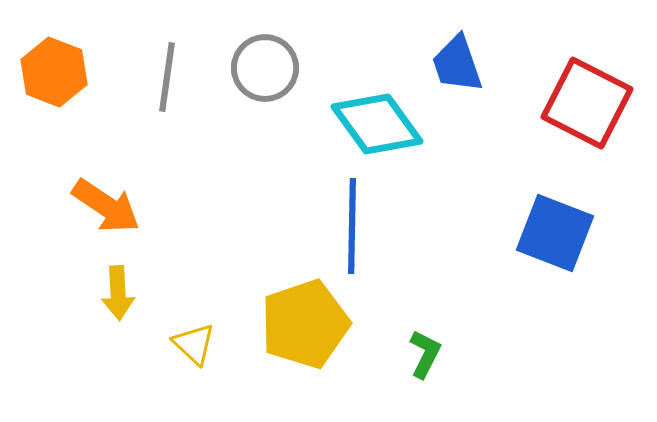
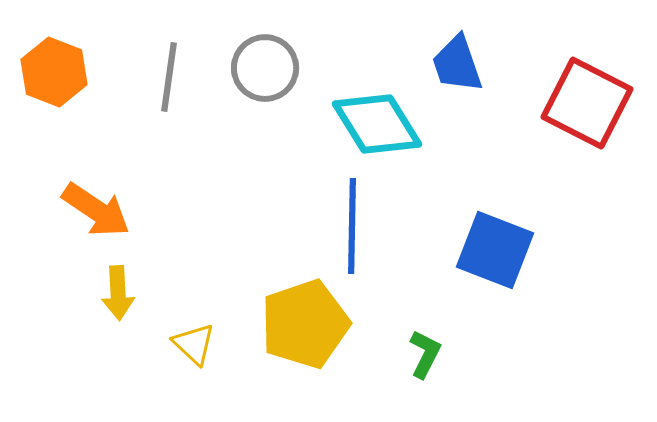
gray line: moved 2 px right
cyan diamond: rotated 4 degrees clockwise
orange arrow: moved 10 px left, 4 px down
blue square: moved 60 px left, 17 px down
